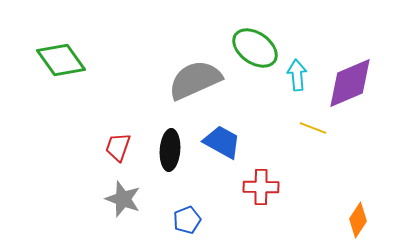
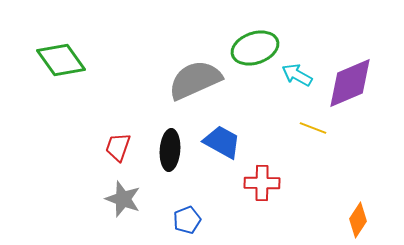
green ellipse: rotated 54 degrees counterclockwise
cyan arrow: rotated 56 degrees counterclockwise
red cross: moved 1 px right, 4 px up
